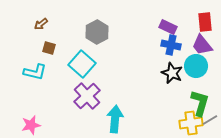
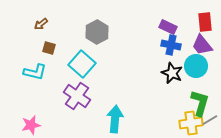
purple cross: moved 10 px left; rotated 12 degrees counterclockwise
